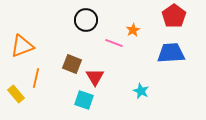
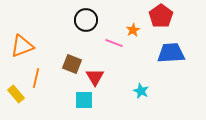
red pentagon: moved 13 px left
cyan square: rotated 18 degrees counterclockwise
